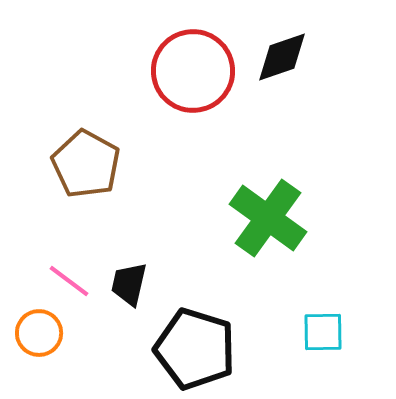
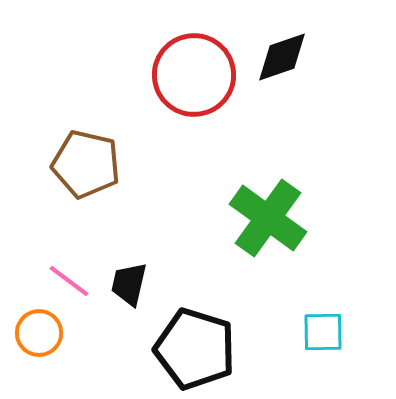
red circle: moved 1 px right, 4 px down
brown pentagon: rotated 16 degrees counterclockwise
